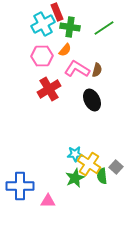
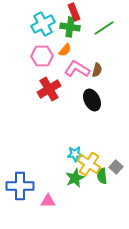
red rectangle: moved 17 px right
